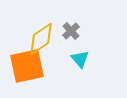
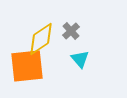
orange square: rotated 6 degrees clockwise
